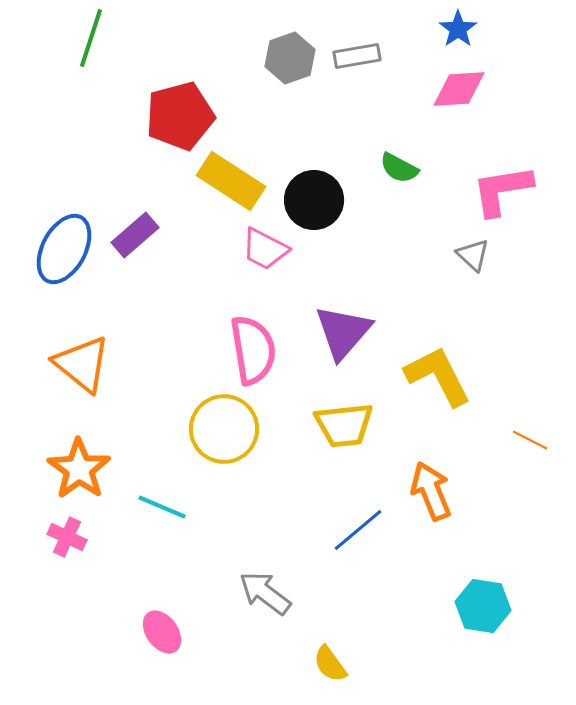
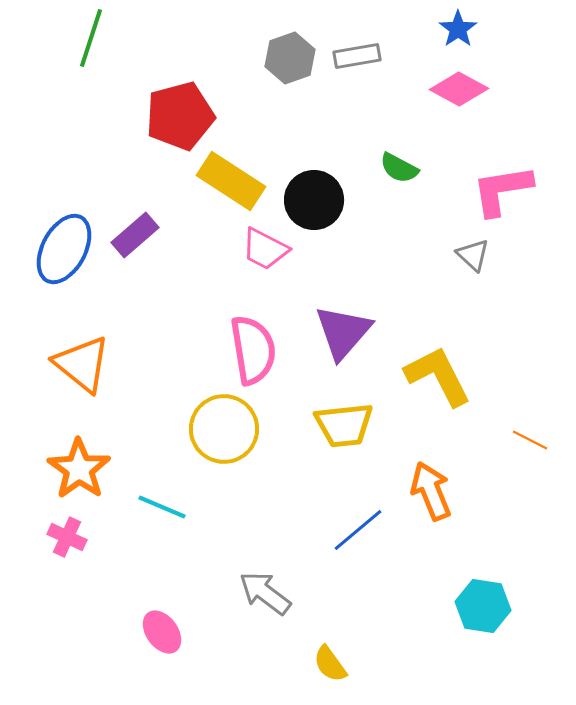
pink diamond: rotated 32 degrees clockwise
